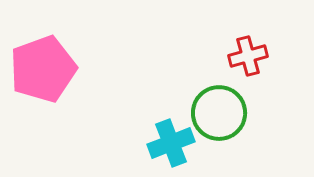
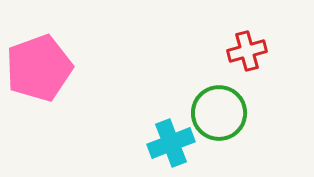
red cross: moved 1 px left, 5 px up
pink pentagon: moved 4 px left, 1 px up
